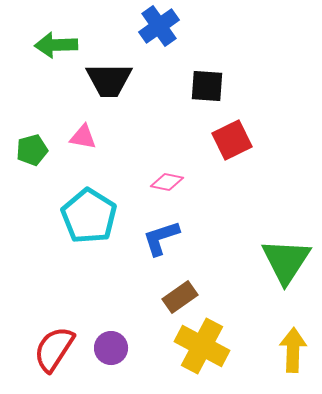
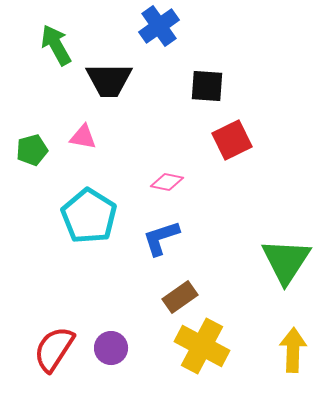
green arrow: rotated 63 degrees clockwise
